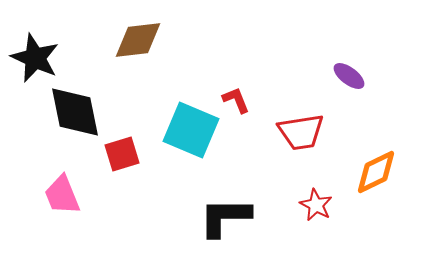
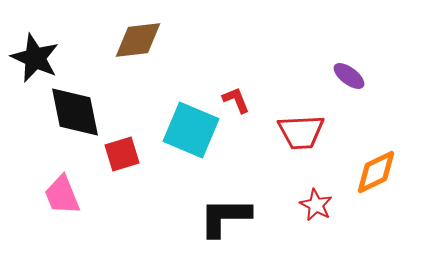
red trapezoid: rotated 6 degrees clockwise
